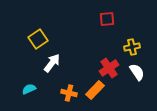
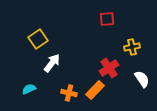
white semicircle: moved 5 px right, 7 px down
